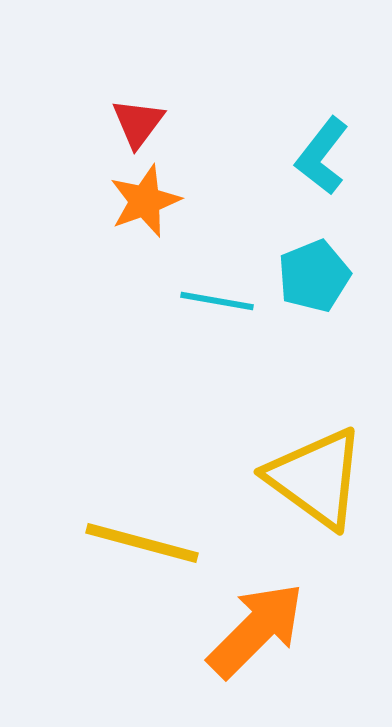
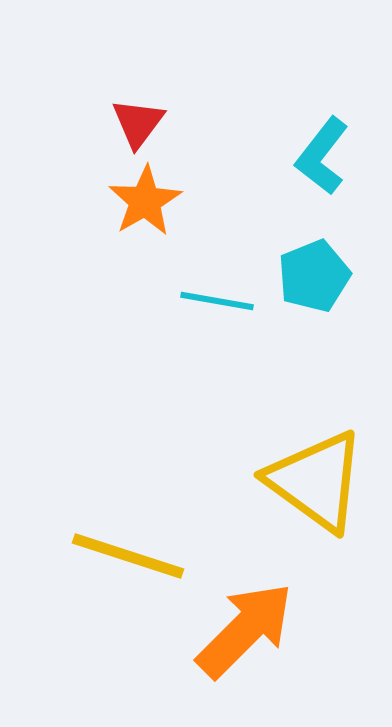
orange star: rotated 10 degrees counterclockwise
yellow triangle: moved 3 px down
yellow line: moved 14 px left, 13 px down; rotated 3 degrees clockwise
orange arrow: moved 11 px left
